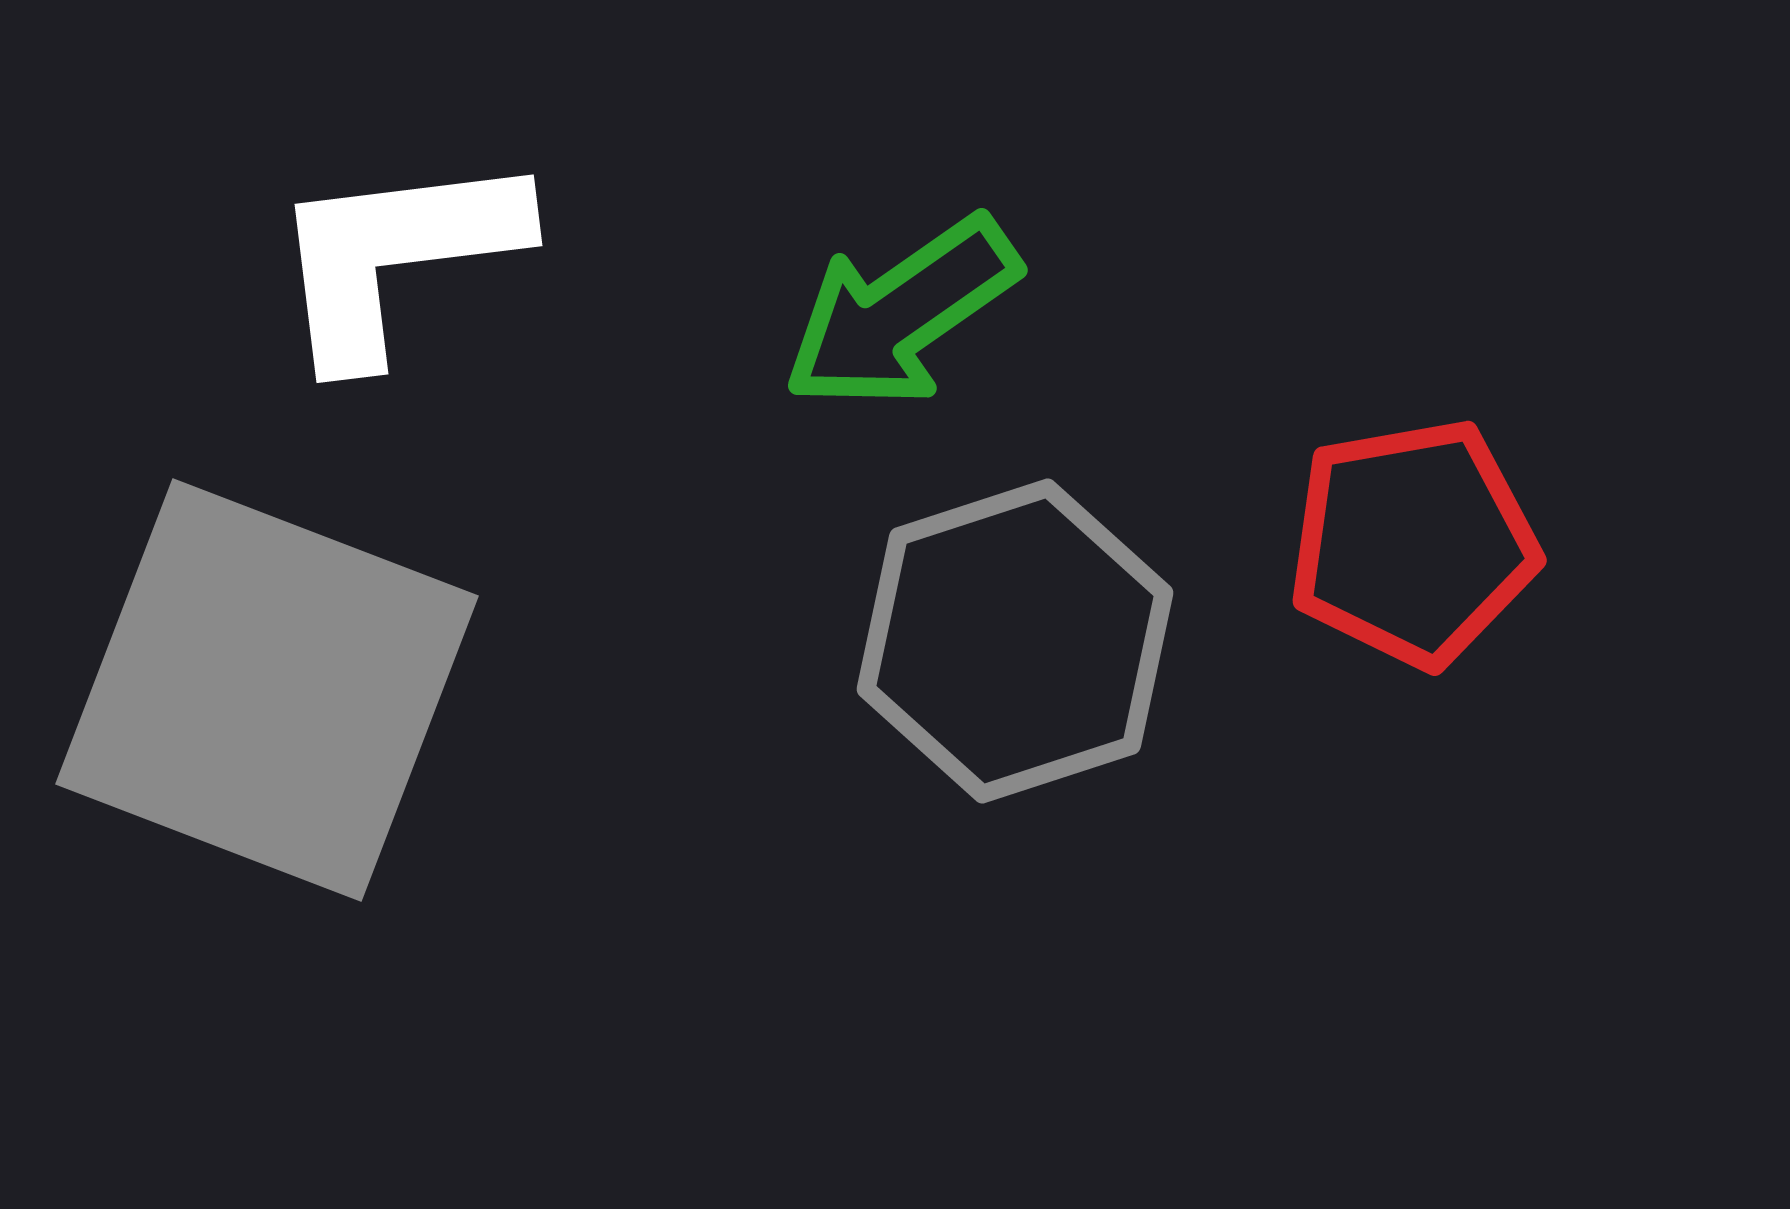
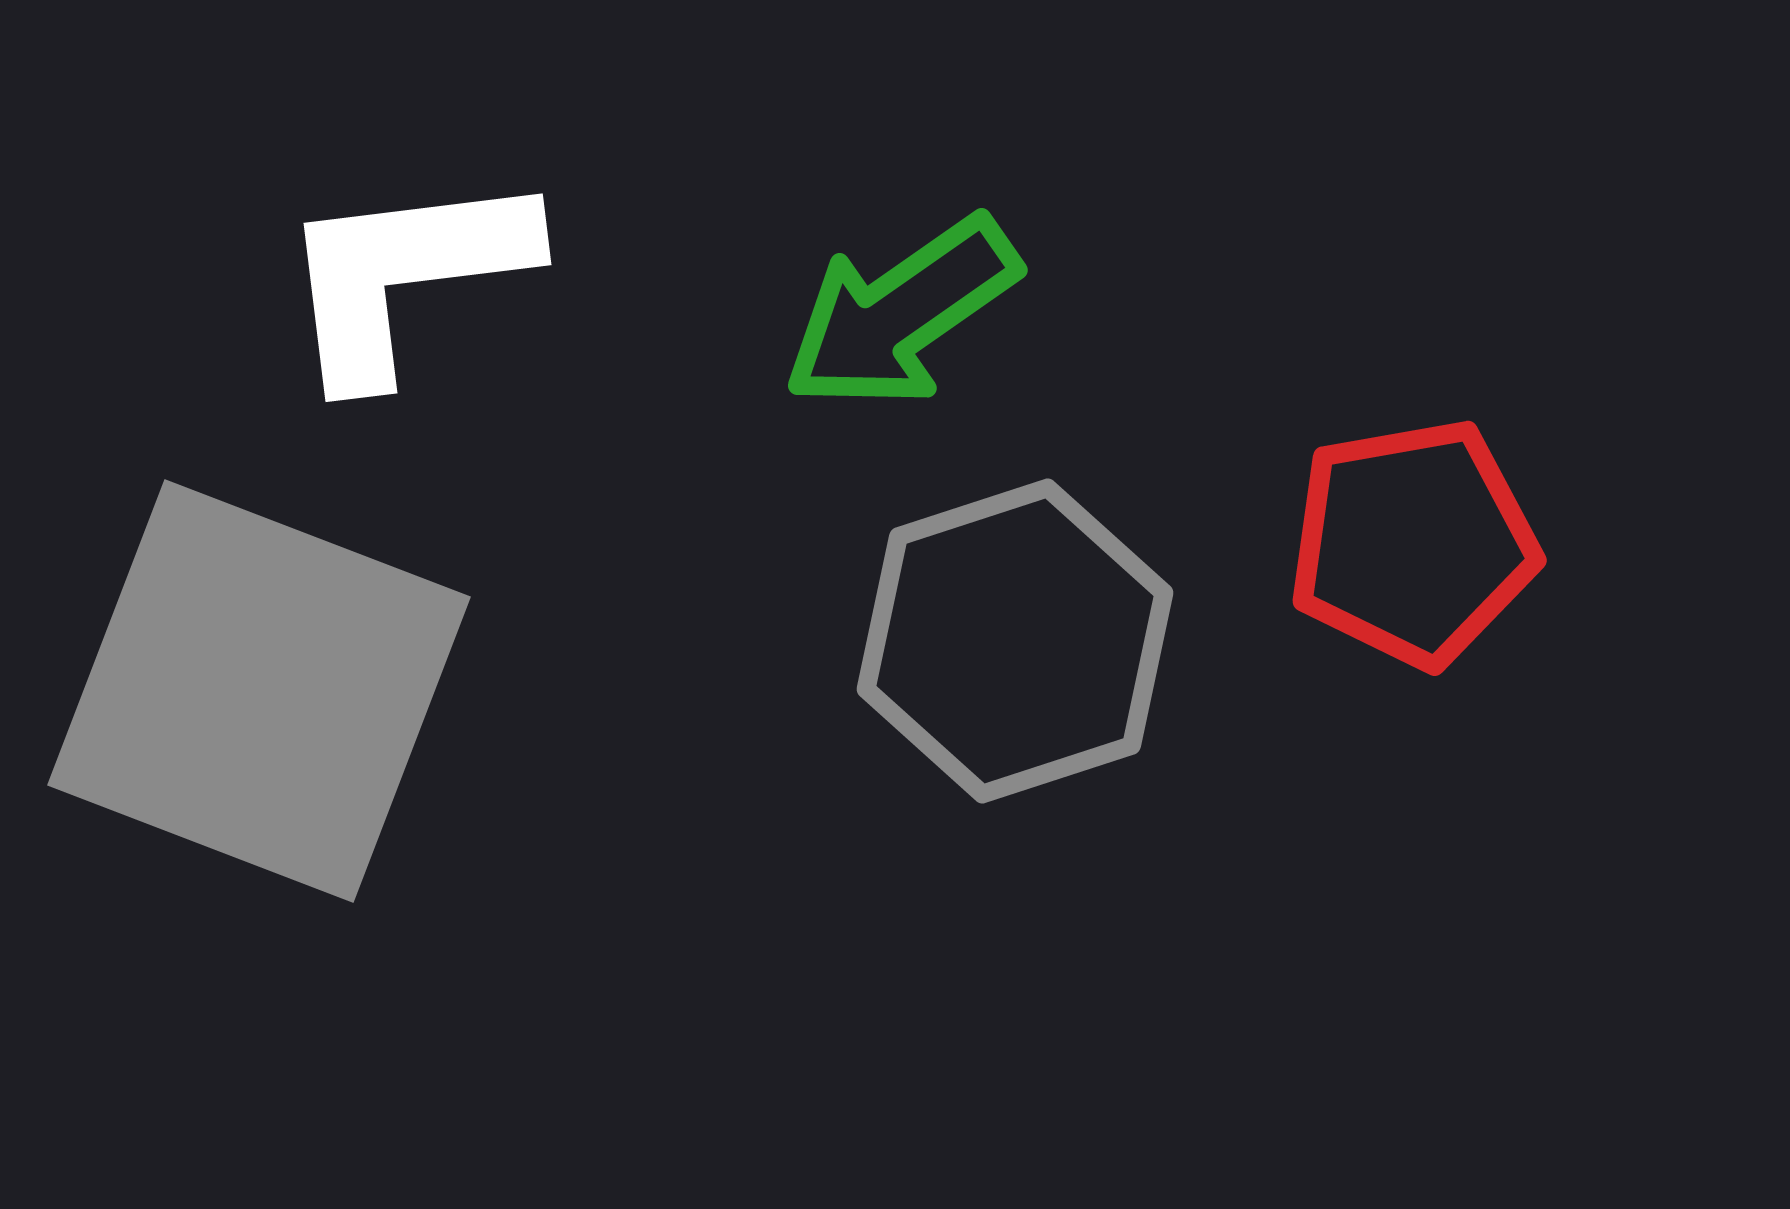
white L-shape: moved 9 px right, 19 px down
gray square: moved 8 px left, 1 px down
